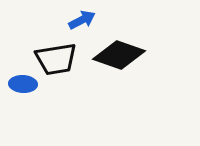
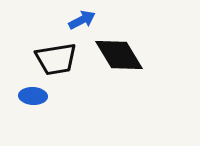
black diamond: rotated 39 degrees clockwise
blue ellipse: moved 10 px right, 12 px down
